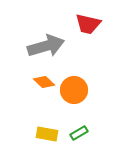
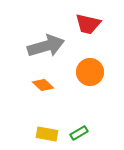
orange diamond: moved 1 px left, 3 px down
orange circle: moved 16 px right, 18 px up
